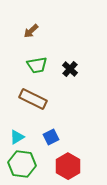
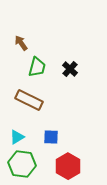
brown arrow: moved 10 px left, 12 px down; rotated 98 degrees clockwise
green trapezoid: moved 2 px down; rotated 65 degrees counterclockwise
brown rectangle: moved 4 px left, 1 px down
blue square: rotated 28 degrees clockwise
